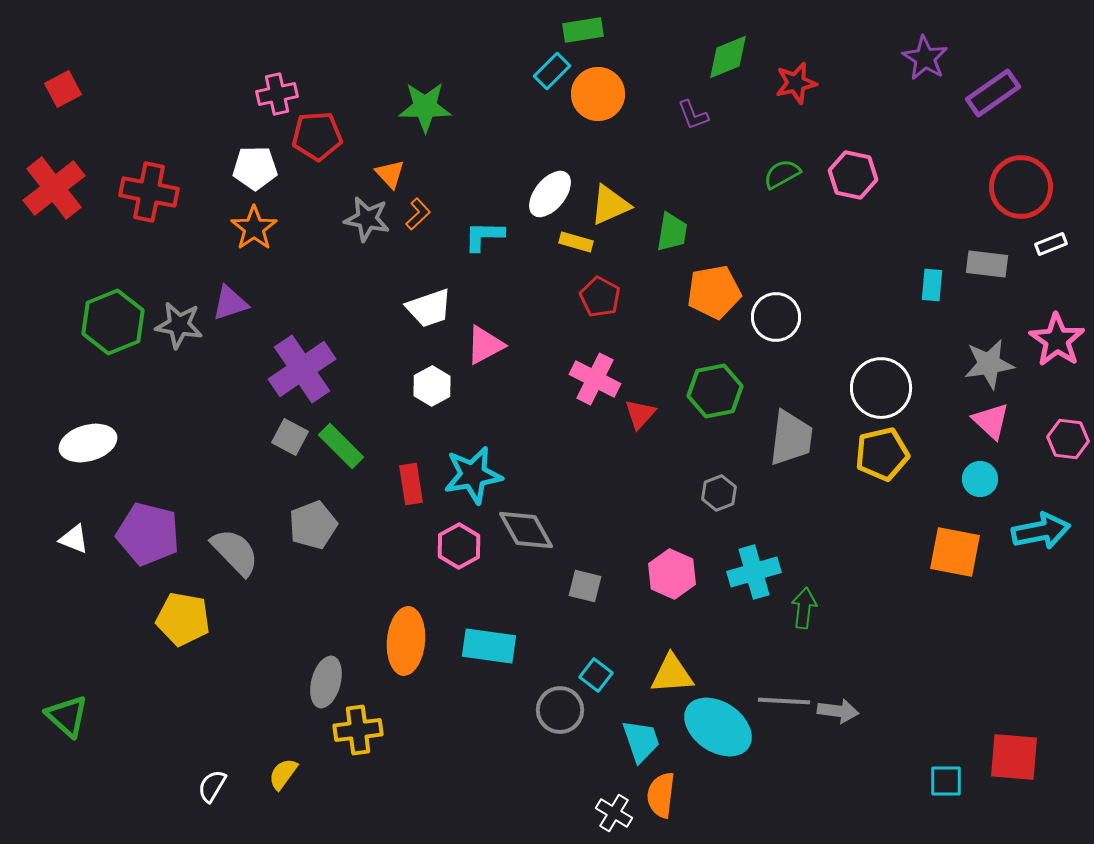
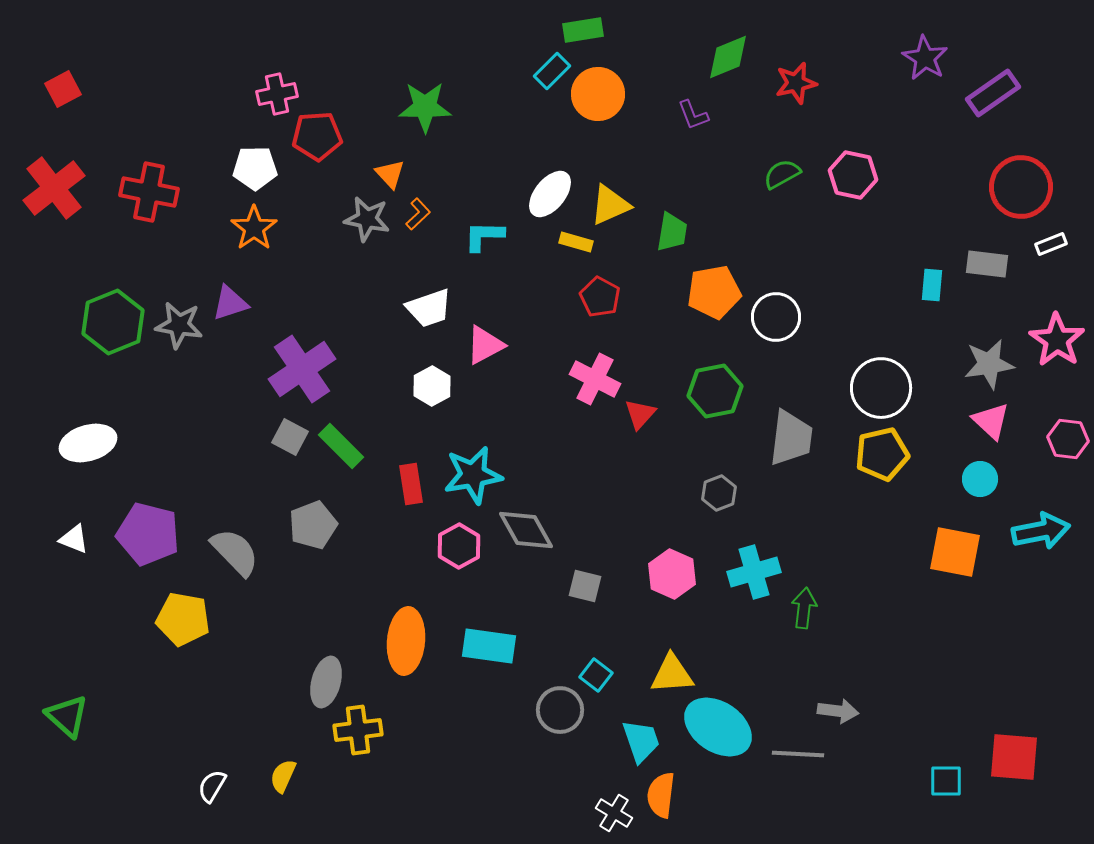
gray line at (784, 701): moved 14 px right, 53 px down
yellow semicircle at (283, 774): moved 2 px down; rotated 12 degrees counterclockwise
